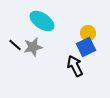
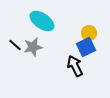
yellow circle: moved 1 px right
